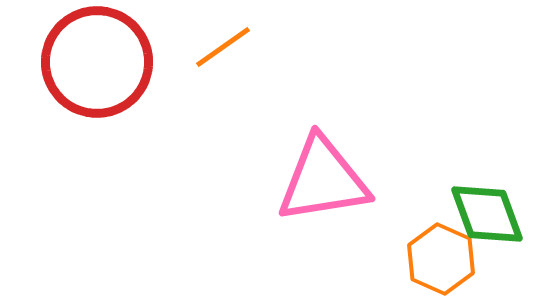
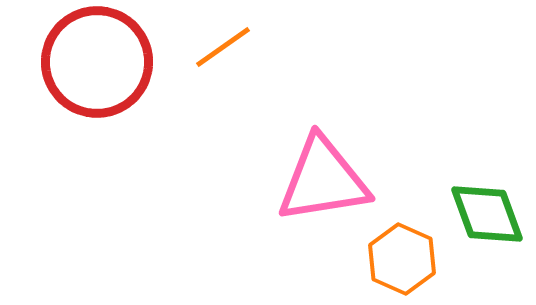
orange hexagon: moved 39 px left
